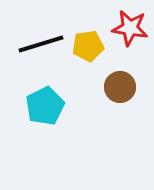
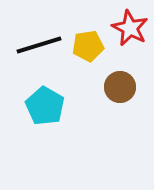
red star: rotated 18 degrees clockwise
black line: moved 2 px left, 1 px down
cyan pentagon: rotated 15 degrees counterclockwise
